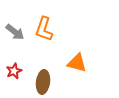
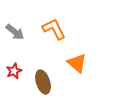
orange L-shape: moved 10 px right; rotated 135 degrees clockwise
orange triangle: rotated 25 degrees clockwise
brown ellipse: rotated 25 degrees counterclockwise
